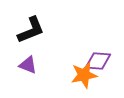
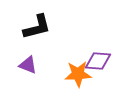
black L-shape: moved 6 px right, 3 px up; rotated 8 degrees clockwise
orange star: moved 6 px left, 1 px up; rotated 8 degrees clockwise
